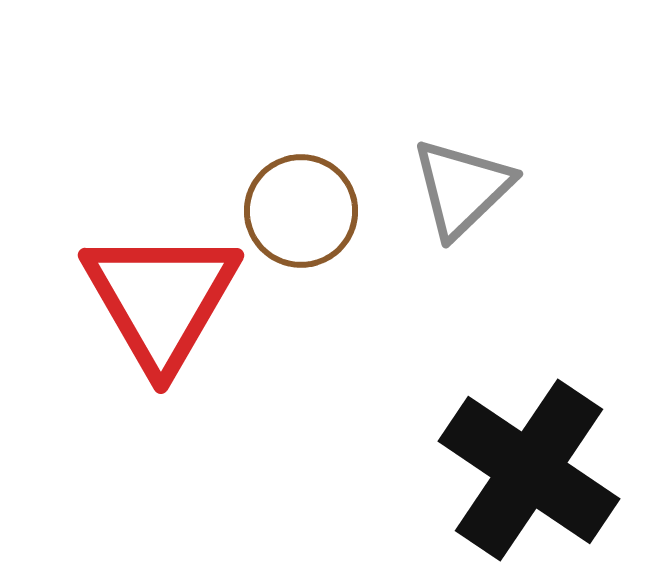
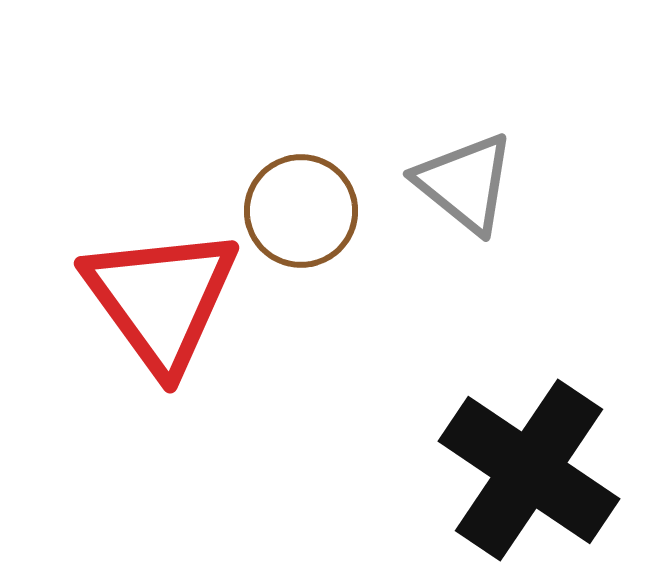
gray triangle: moved 3 px right, 5 px up; rotated 37 degrees counterclockwise
red triangle: rotated 6 degrees counterclockwise
